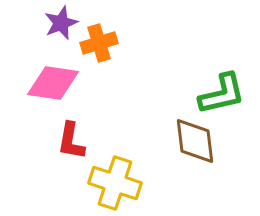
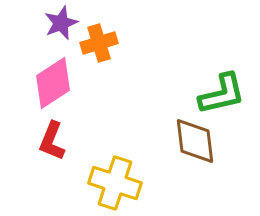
pink diamond: rotated 42 degrees counterclockwise
red L-shape: moved 19 px left; rotated 12 degrees clockwise
